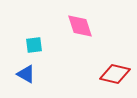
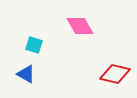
pink diamond: rotated 12 degrees counterclockwise
cyan square: rotated 24 degrees clockwise
